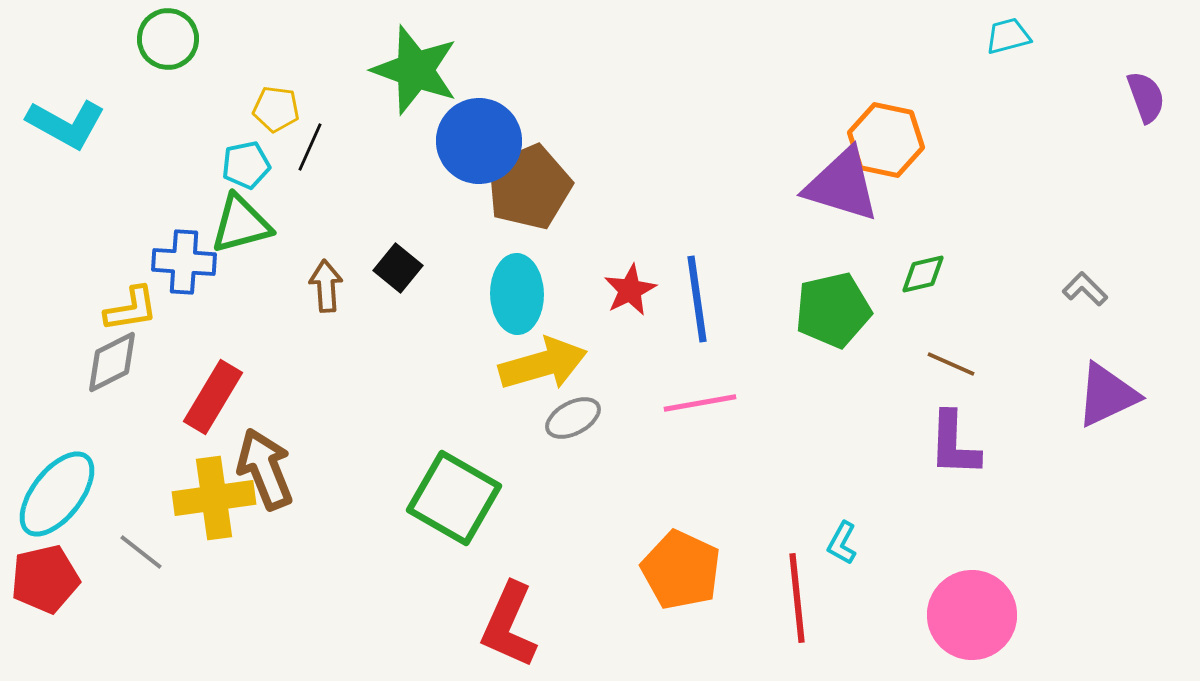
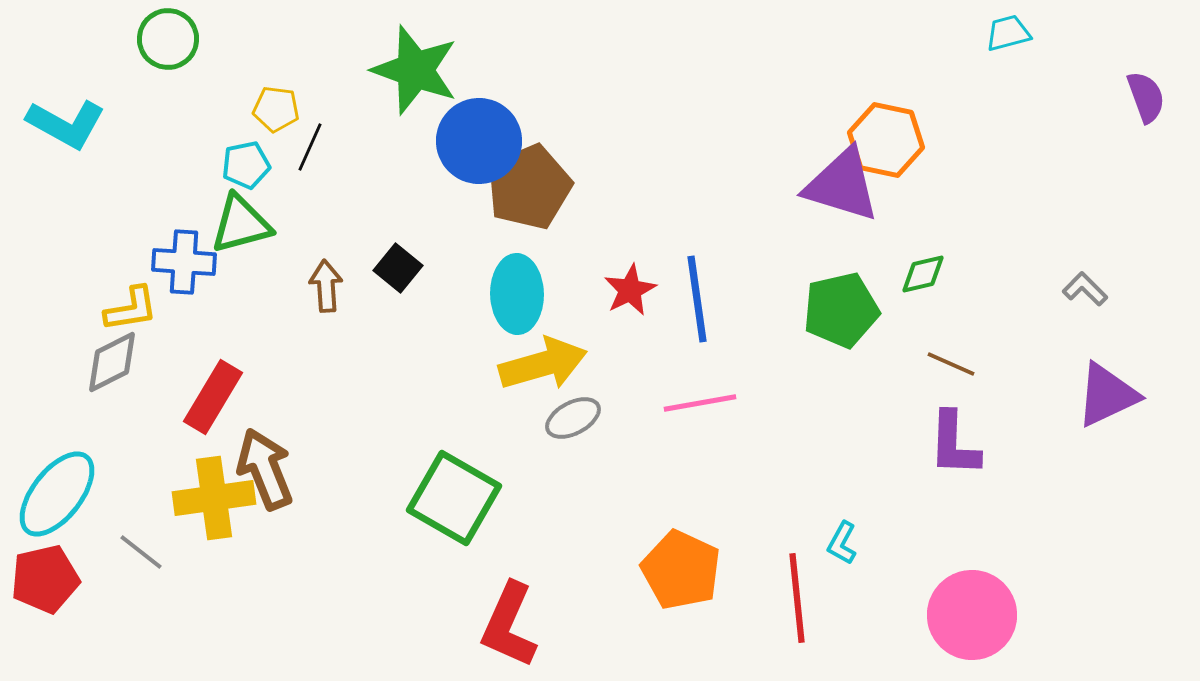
cyan trapezoid at (1008, 36): moved 3 px up
green pentagon at (833, 310): moved 8 px right
